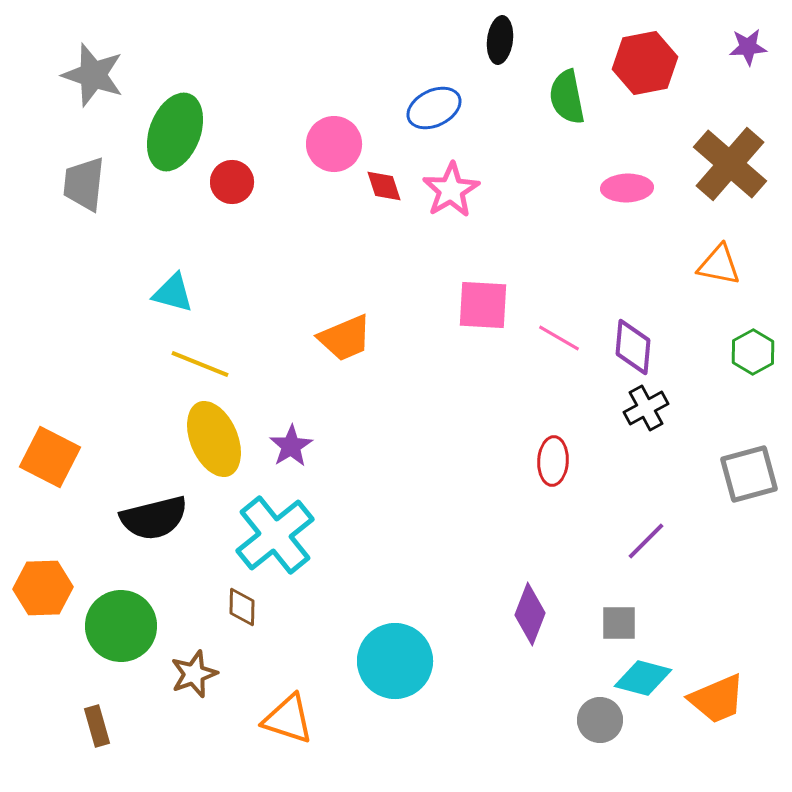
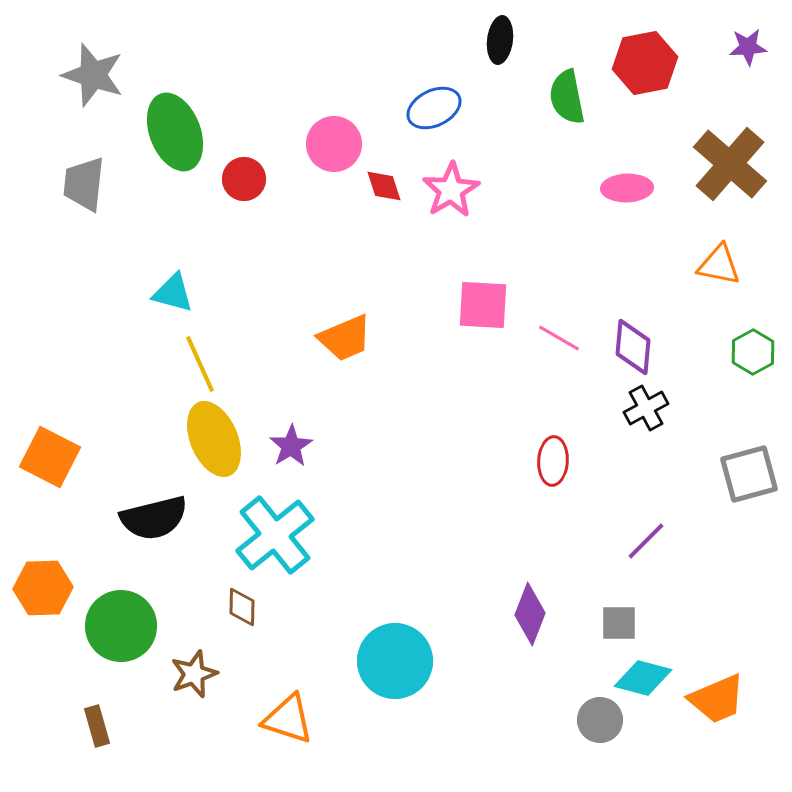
green ellipse at (175, 132): rotated 42 degrees counterclockwise
red circle at (232, 182): moved 12 px right, 3 px up
yellow line at (200, 364): rotated 44 degrees clockwise
